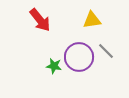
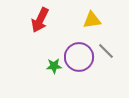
red arrow: rotated 65 degrees clockwise
green star: rotated 14 degrees counterclockwise
